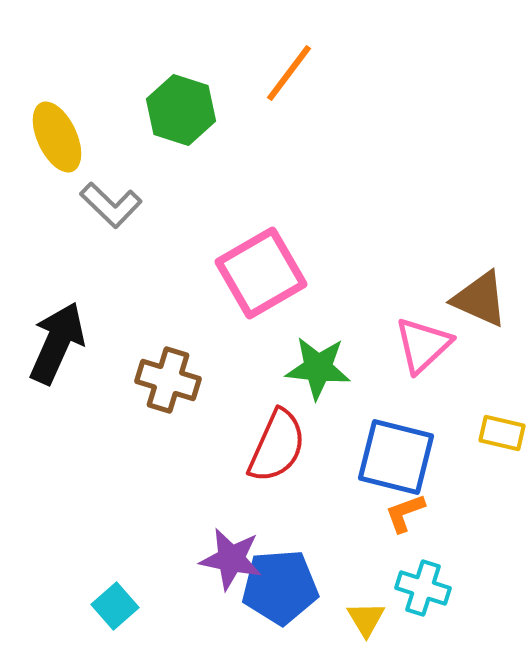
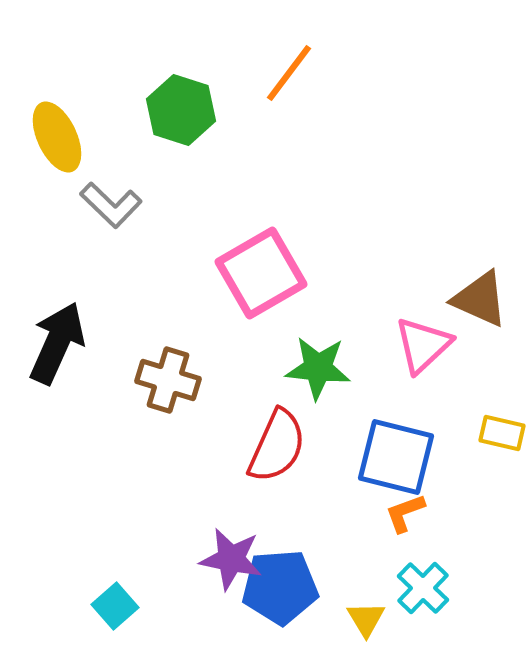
cyan cross: rotated 26 degrees clockwise
